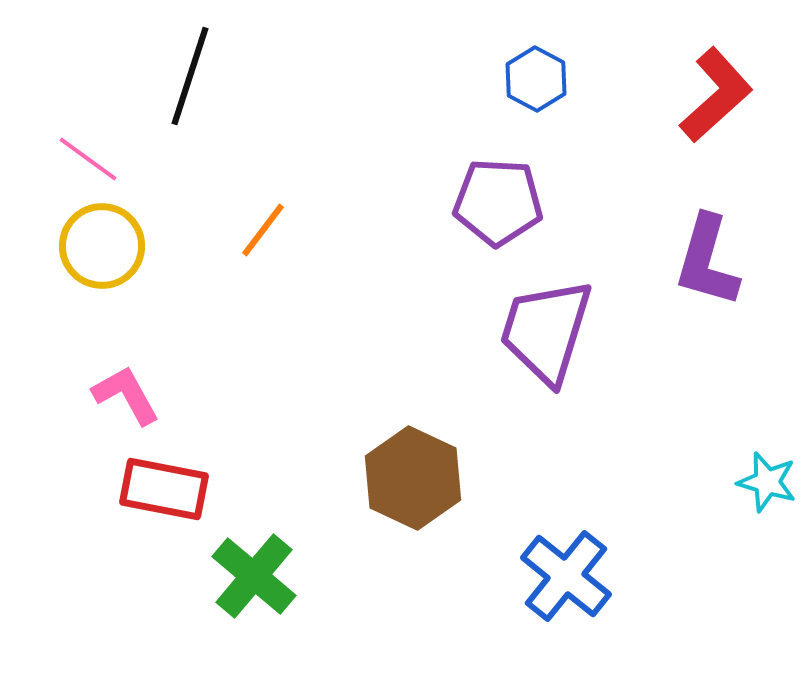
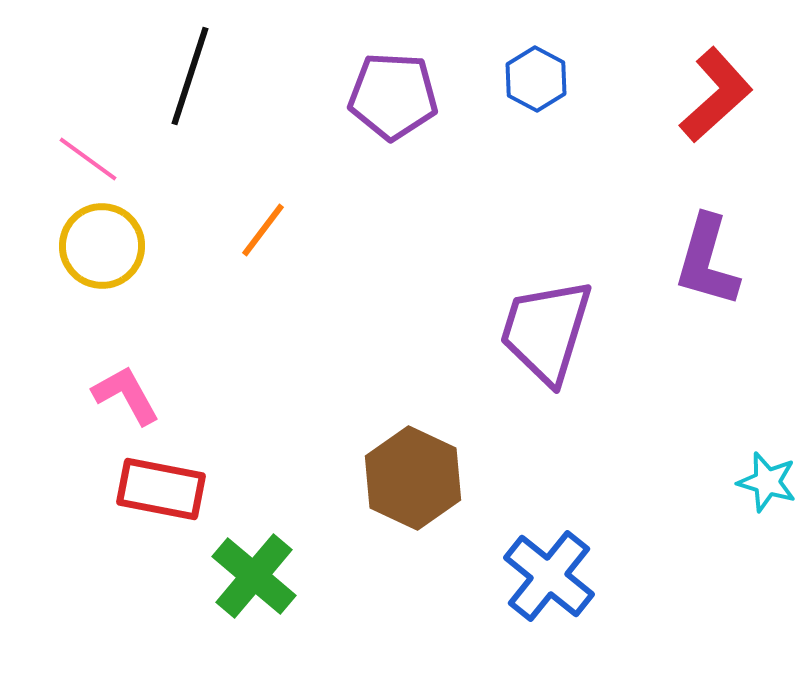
purple pentagon: moved 105 px left, 106 px up
red rectangle: moved 3 px left
blue cross: moved 17 px left
